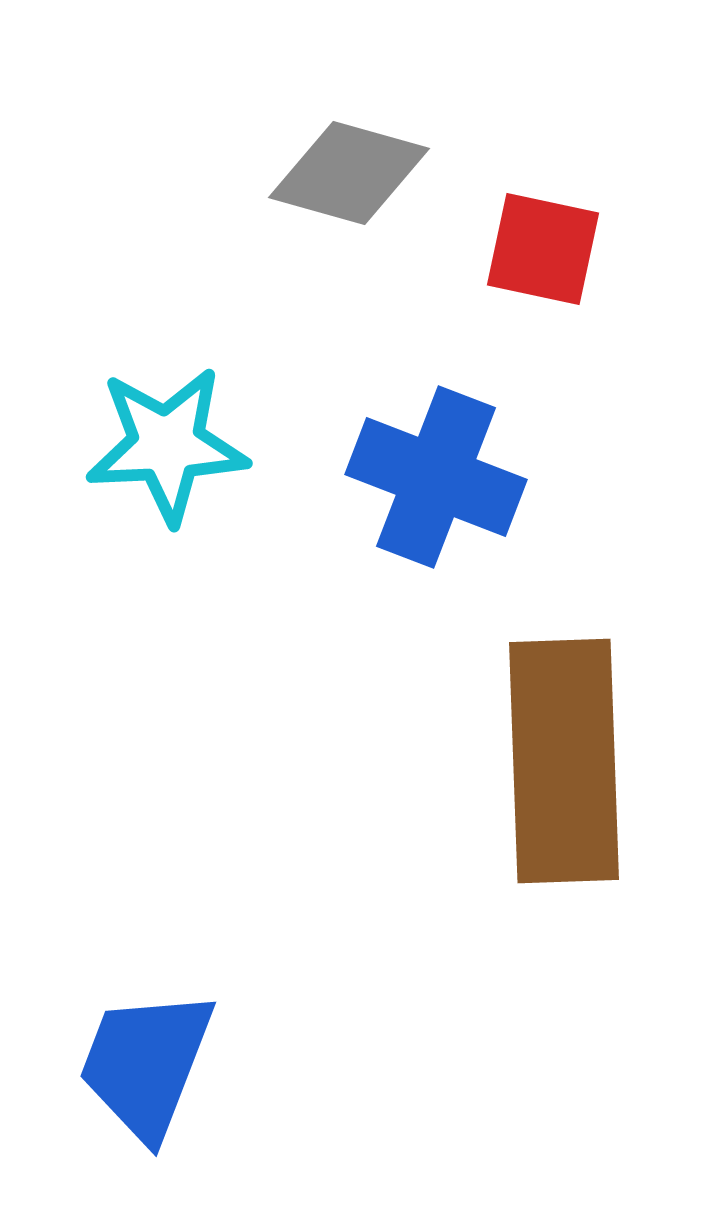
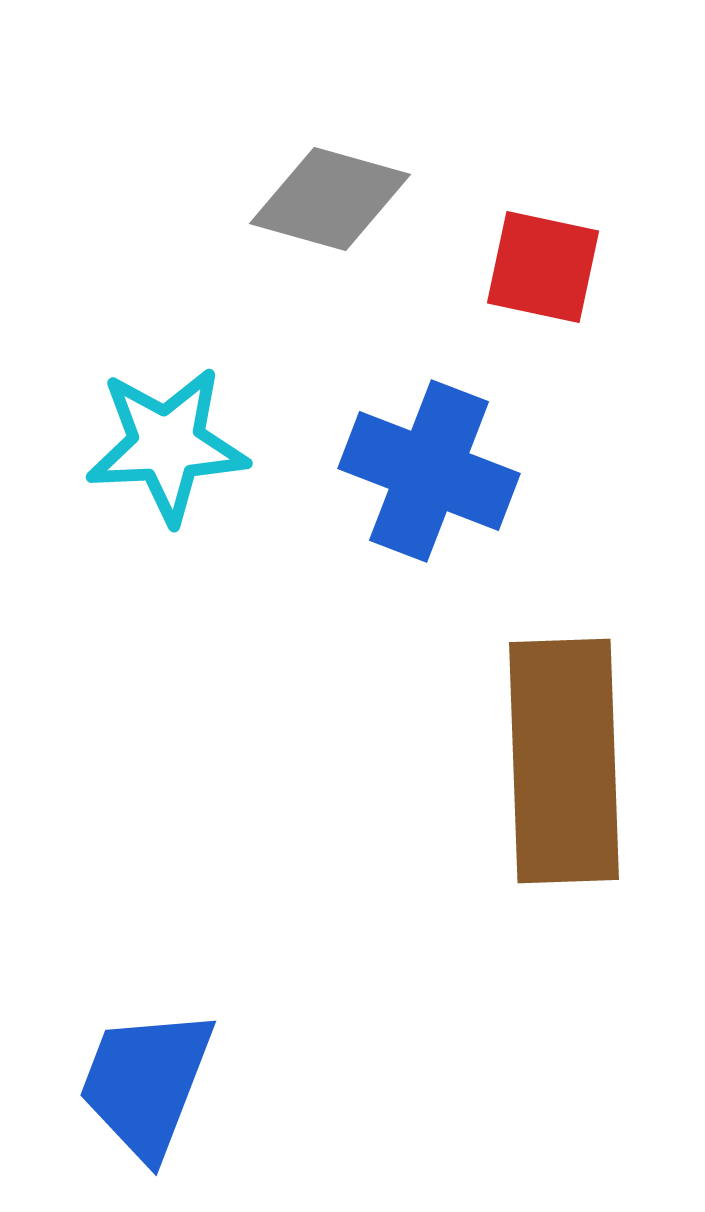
gray diamond: moved 19 px left, 26 px down
red square: moved 18 px down
blue cross: moved 7 px left, 6 px up
blue trapezoid: moved 19 px down
